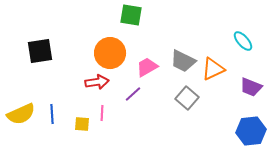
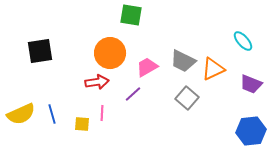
purple trapezoid: moved 3 px up
blue line: rotated 12 degrees counterclockwise
